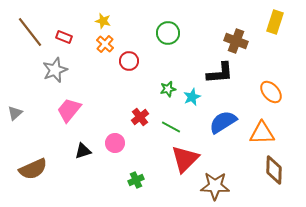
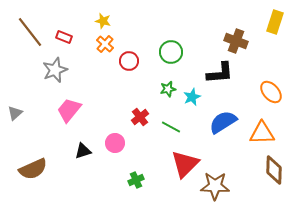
green circle: moved 3 px right, 19 px down
red triangle: moved 5 px down
